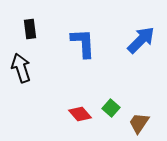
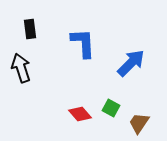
blue arrow: moved 10 px left, 23 px down
green square: rotated 12 degrees counterclockwise
